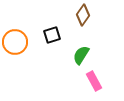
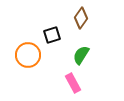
brown diamond: moved 2 px left, 3 px down
orange circle: moved 13 px right, 13 px down
pink rectangle: moved 21 px left, 2 px down
